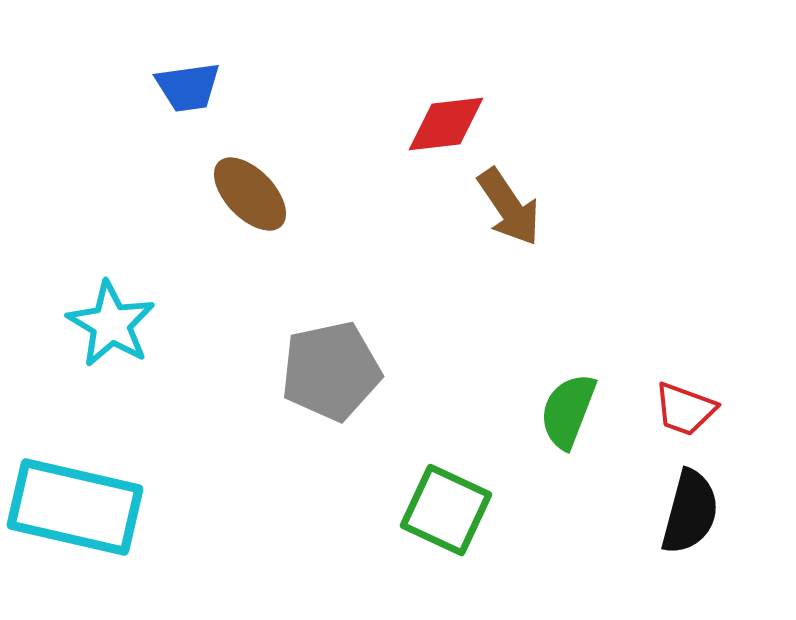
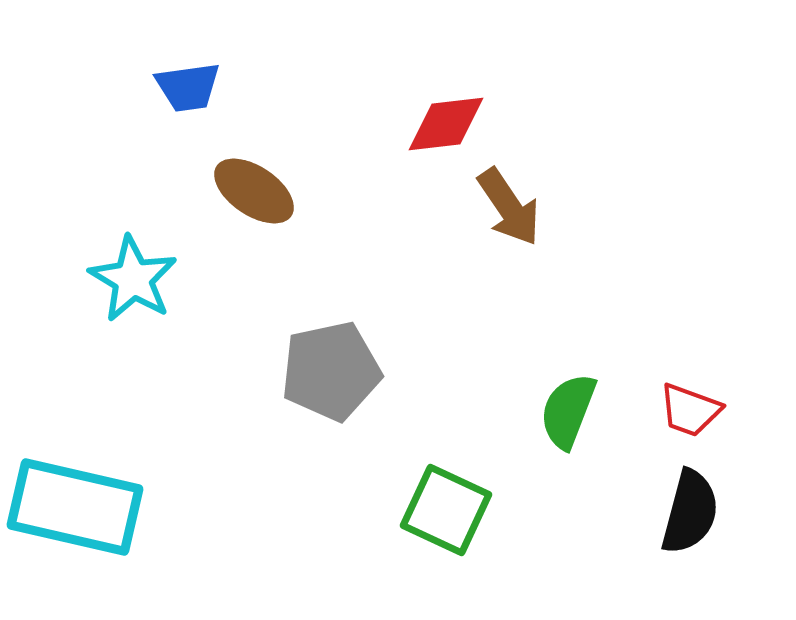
brown ellipse: moved 4 px right, 3 px up; rotated 12 degrees counterclockwise
cyan star: moved 22 px right, 45 px up
red trapezoid: moved 5 px right, 1 px down
